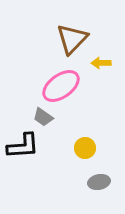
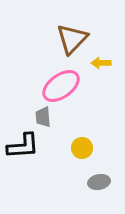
gray trapezoid: rotated 50 degrees clockwise
yellow circle: moved 3 px left
